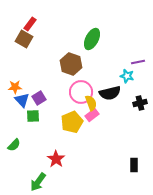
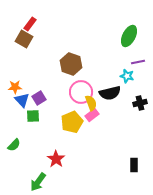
green ellipse: moved 37 px right, 3 px up
